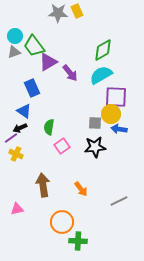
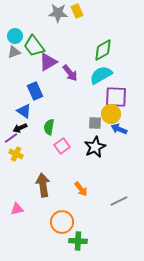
blue rectangle: moved 3 px right, 3 px down
blue arrow: rotated 14 degrees clockwise
black star: rotated 20 degrees counterclockwise
